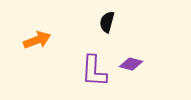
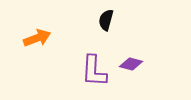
black semicircle: moved 1 px left, 2 px up
orange arrow: moved 2 px up
